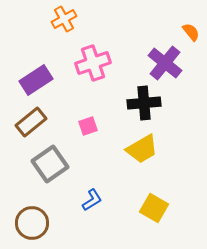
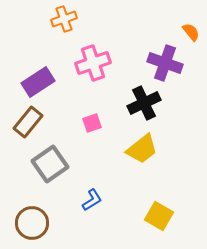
orange cross: rotated 10 degrees clockwise
purple cross: rotated 20 degrees counterclockwise
purple rectangle: moved 2 px right, 2 px down
black cross: rotated 20 degrees counterclockwise
brown rectangle: moved 3 px left; rotated 12 degrees counterclockwise
pink square: moved 4 px right, 3 px up
yellow trapezoid: rotated 8 degrees counterclockwise
yellow square: moved 5 px right, 8 px down
